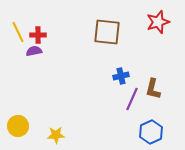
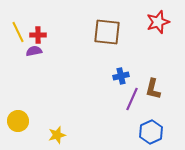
yellow circle: moved 5 px up
yellow star: moved 1 px right; rotated 12 degrees counterclockwise
